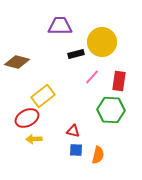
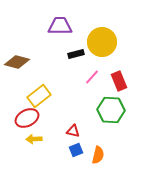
red rectangle: rotated 30 degrees counterclockwise
yellow rectangle: moved 4 px left
blue square: rotated 24 degrees counterclockwise
